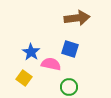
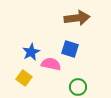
blue star: rotated 12 degrees clockwise
green circle: moved 9 px right
